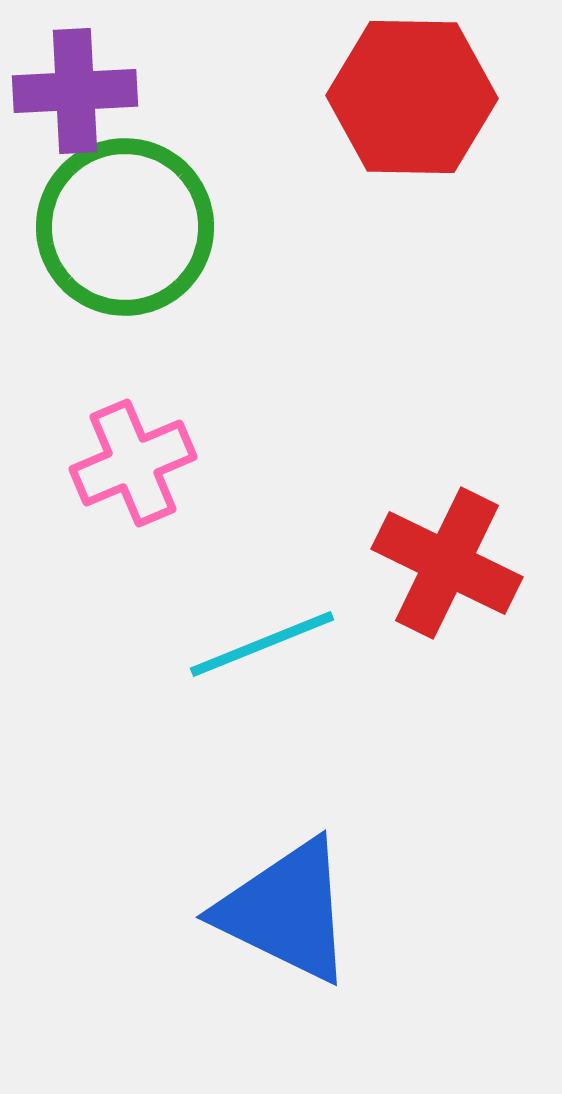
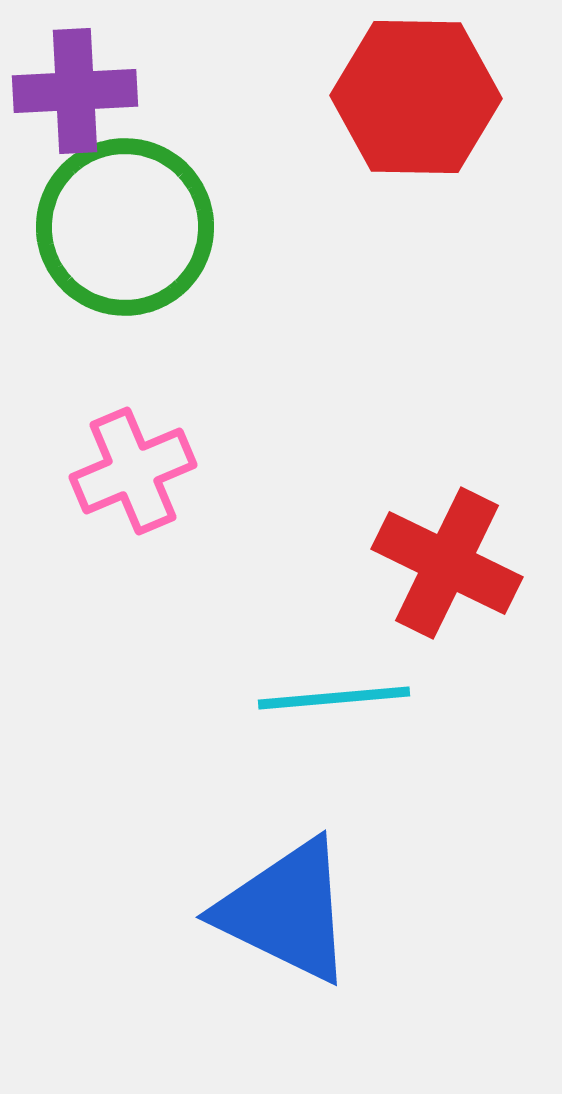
red hexagon: moved 4 px right
pink cross: moved 8 px down
cyan line: moved 72 px right, 54 px down; rotated 17 degrees clockwise
